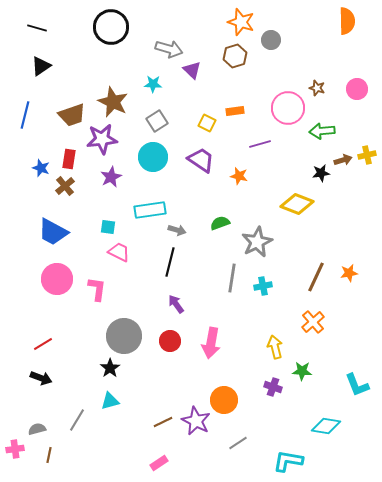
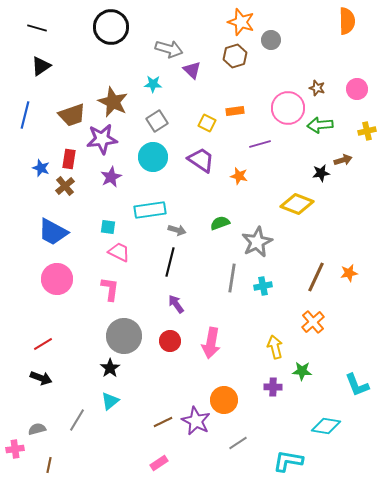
green arrow at (322, 131): moved 2 px left, 6 px up
yellow cross at (367, 155): moved 24 px up
pink L-shape at (97, 289): moved 13 px right
purple cross at (273, 387): rotated 18 degrees counterclockwise
cyan triangle at (110, 401): rotated 24 degrees counterclockwise
brown line at (49, 455): moved 10 px down
